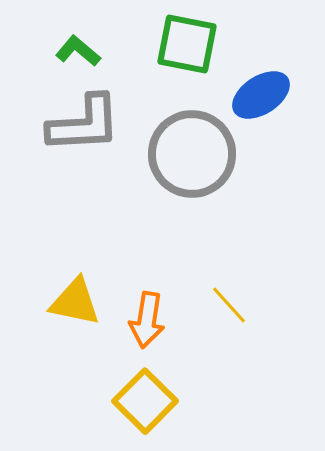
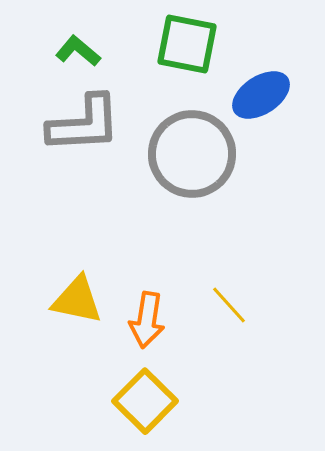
yellow triangle: moved 2 px right, 2 px up
